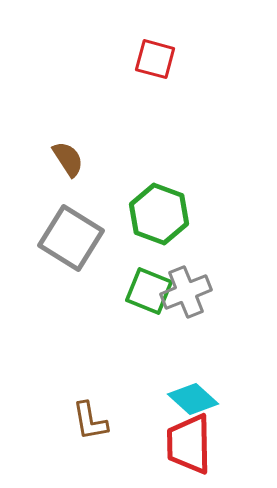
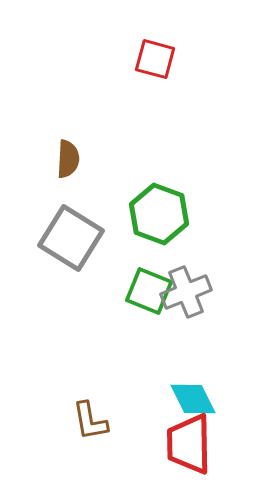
brown semicircle: rotated 36 degrees clockwise
cyan diamond: rotated 21 degrees clockwise
